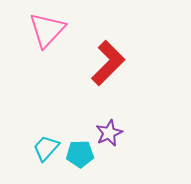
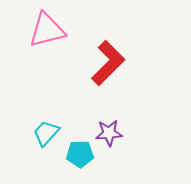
pink triangle: rotated 33 degrees clockwise
purple star: rotated 20 degrees clockwise
cyan trapezoid: moved 15 px up
